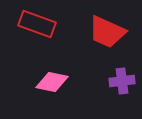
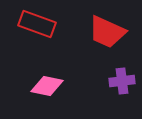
pink diamond: moved 5 px left, 4 px down
